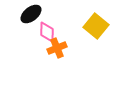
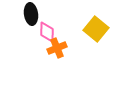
black ellipse: rotated 60 degrees counterclockwise
yellow square: moved 3 px down
